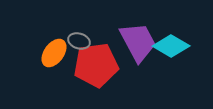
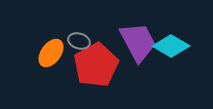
orange ellipse: moved 3 px left
red pentagon: rotated 21 degrees counterclockwise
